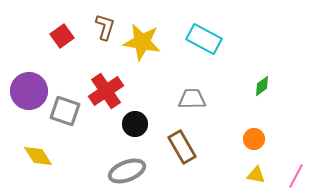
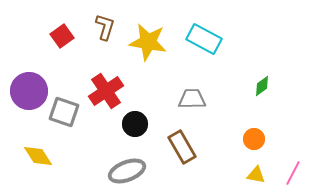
yellow star: moved 6 px right
gray square: moved 1 px left, 1 px down
pink line: moved 3 px left, 3 px up
